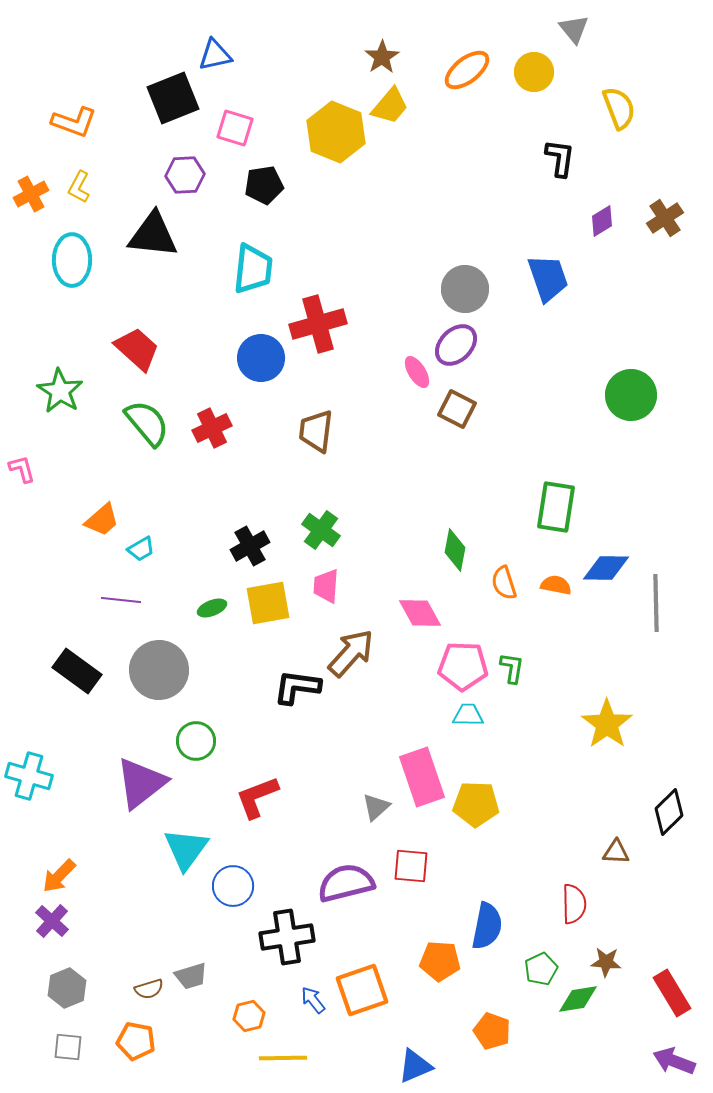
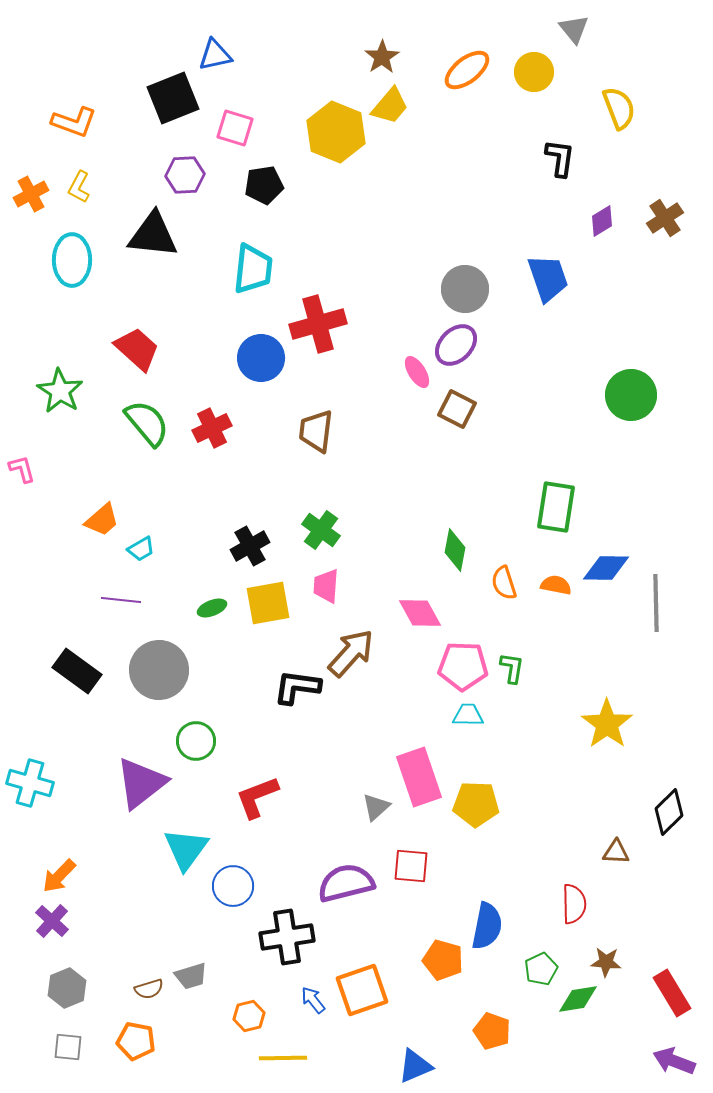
cyan cross at (29, 776): moved 1 px right, 7 px down
pink rectangle at (422, 777): moved 3 px left
orange pentagon at (440, 961): moved 3 px right, 1 px up; rotated 12 degrees clockwise
